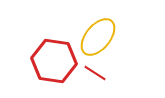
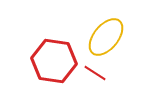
yellow ellipse: moved 8 px right
